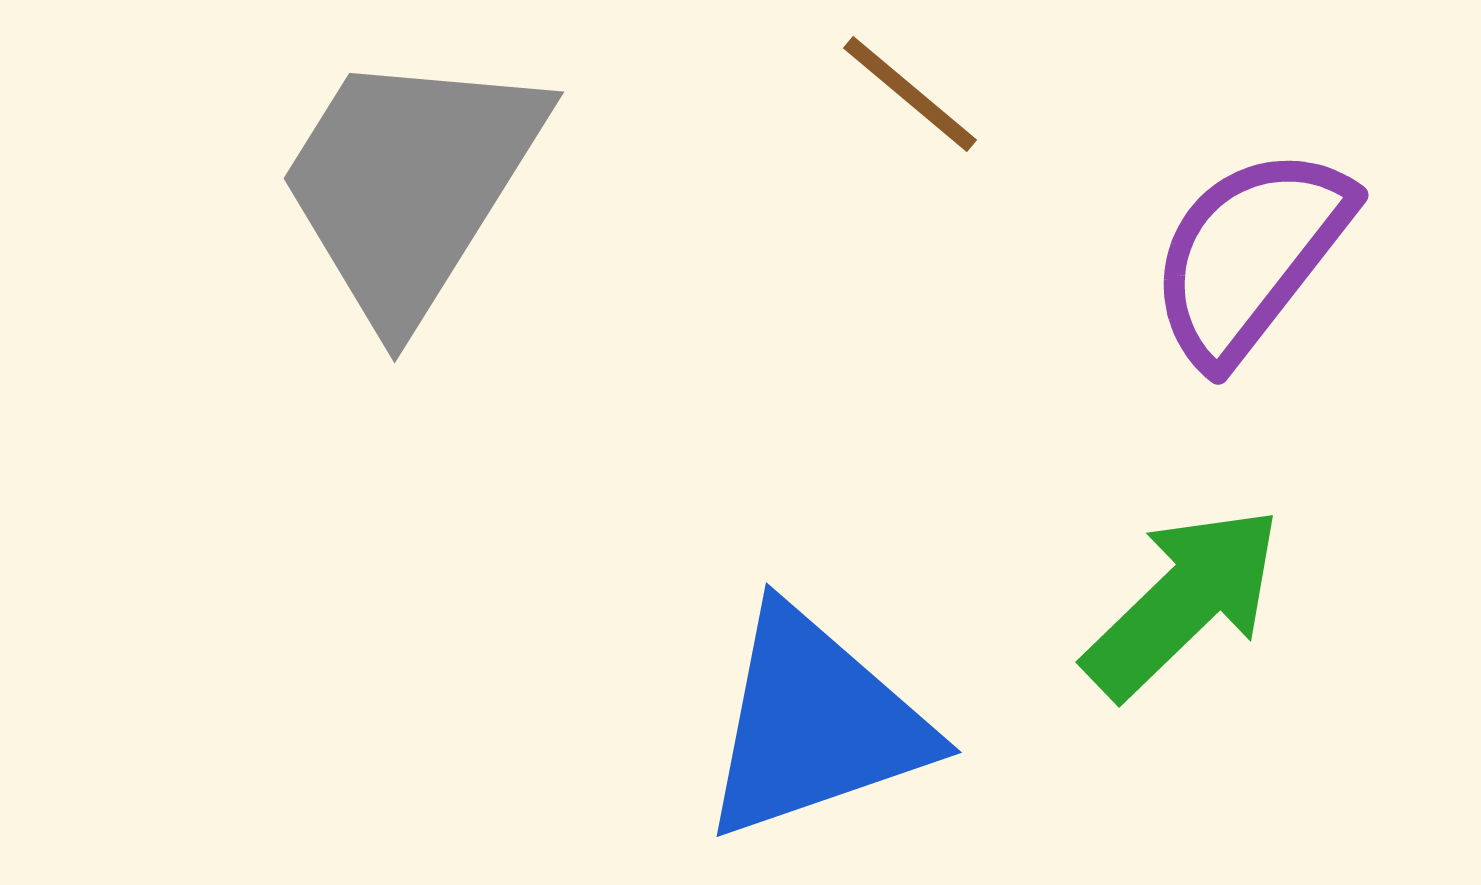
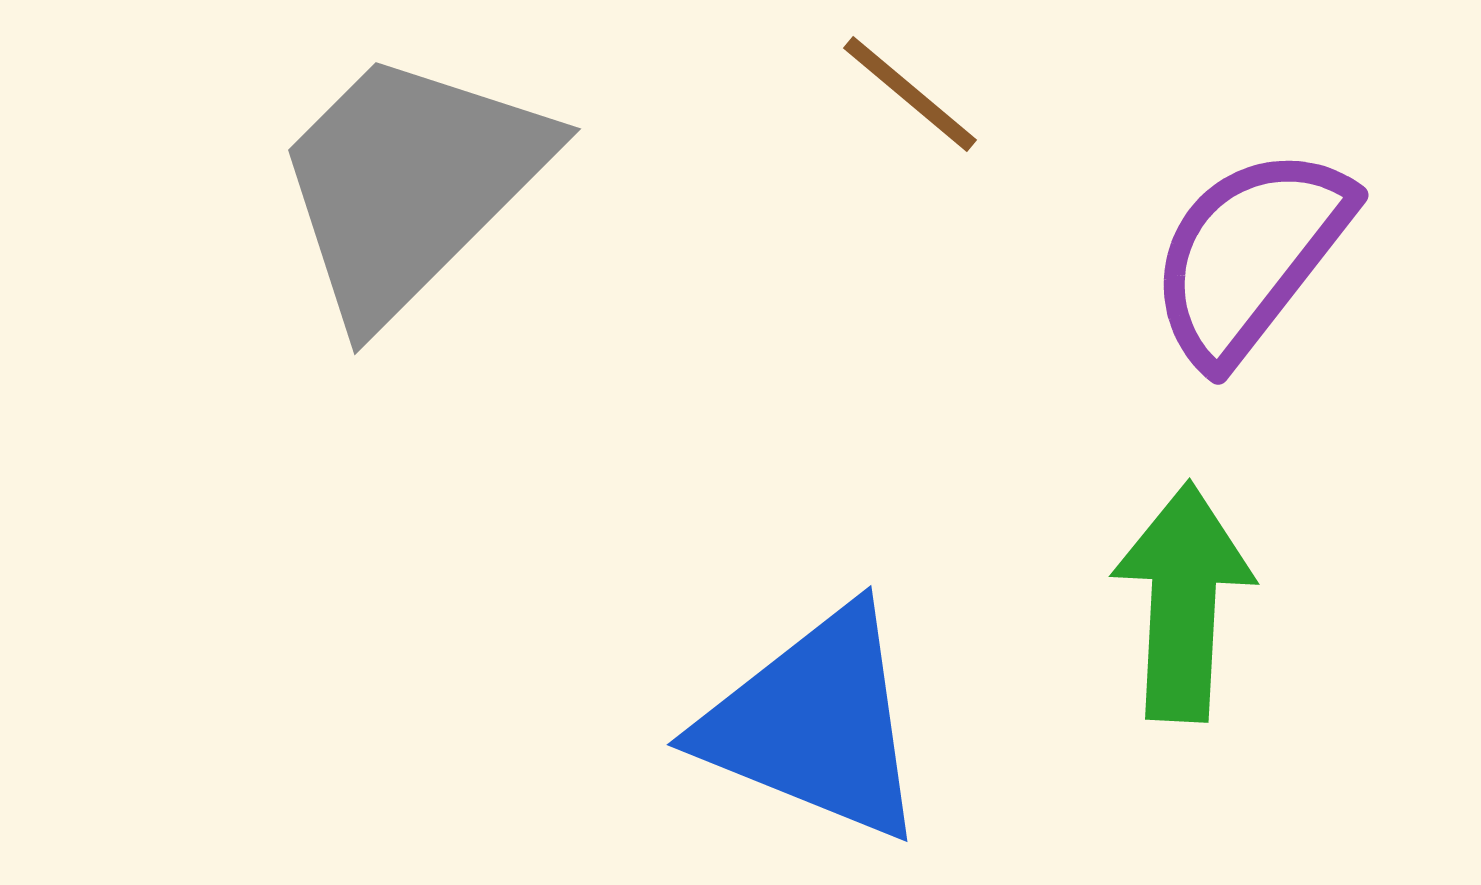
gray trapezoid: rotated 13 degrees clockwise
green arrow: rotated 43 degrees counterclockwise
blue triangle: rotated 41 degrees clockwise
